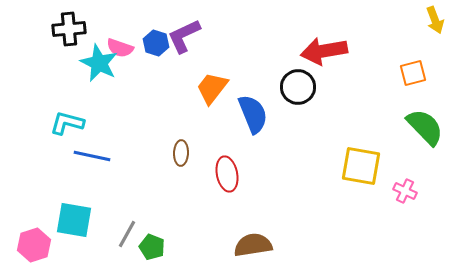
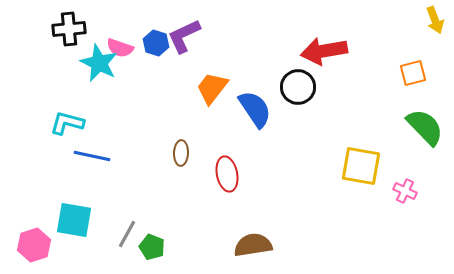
blue semicircle: moved 2 px right, 5 px up; rotated 12 degrees counterclockwise
